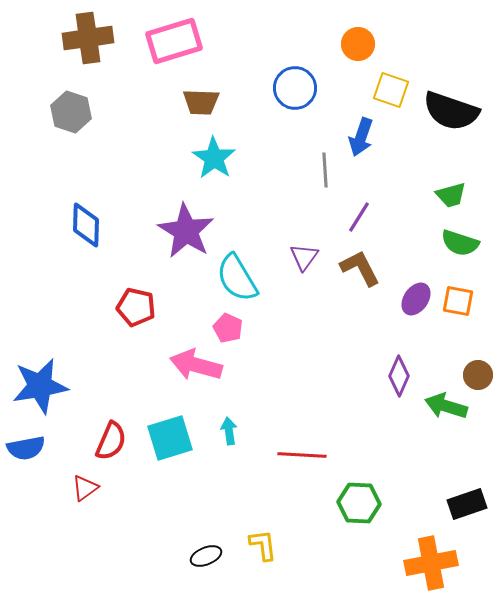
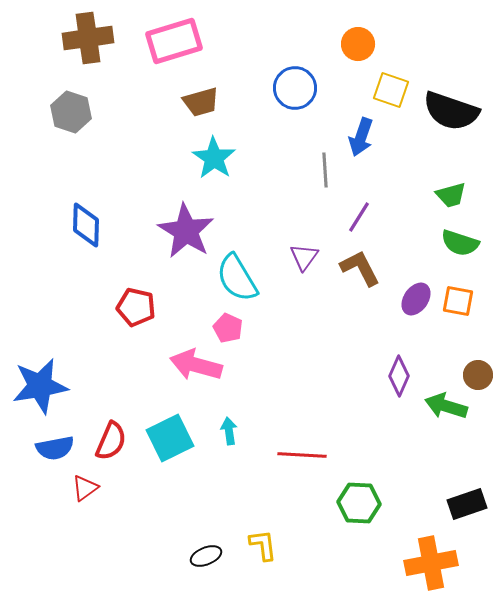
brown trapezoid: rotated 18 degrees counterclockwise
cyan square: rotated 9 degrees counterclockwise
blue semicircle: moved 29 px right
